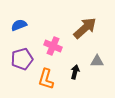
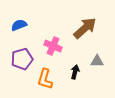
orange L-shape: moved 1 px left
